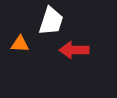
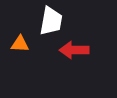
white trapezoid: rotated 8 degrees counterclockwise
